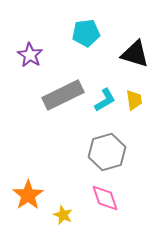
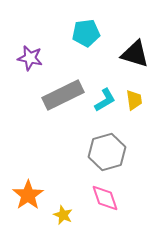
purple star: moved 3 px down; rotated 20 degrees counterclockwise
